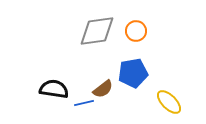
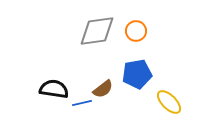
blue pentagon: moved 4 px right, 1 px down
blue line: moved 2 px left
